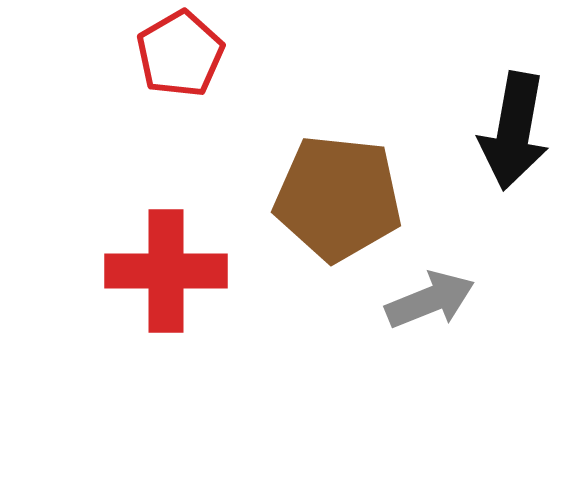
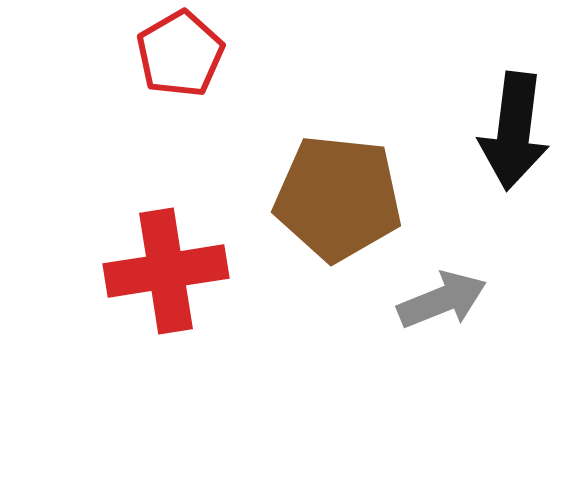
black arrow: rotated 3 degrees counterclockwise
red cross: rotated 9 degrees counterclockwise
gray arrow: moved 12 px right
